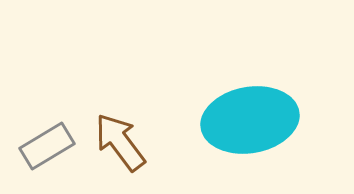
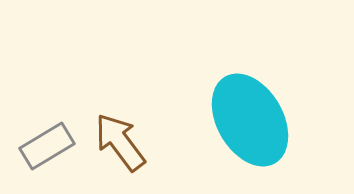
cyan ellipse: rotated 70 degrees clockwise
